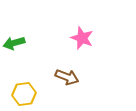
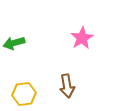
pink star: rotated 20 degrees clockwise
brown arrow: moved 9 px down; rotated 60 degrees clockwise
